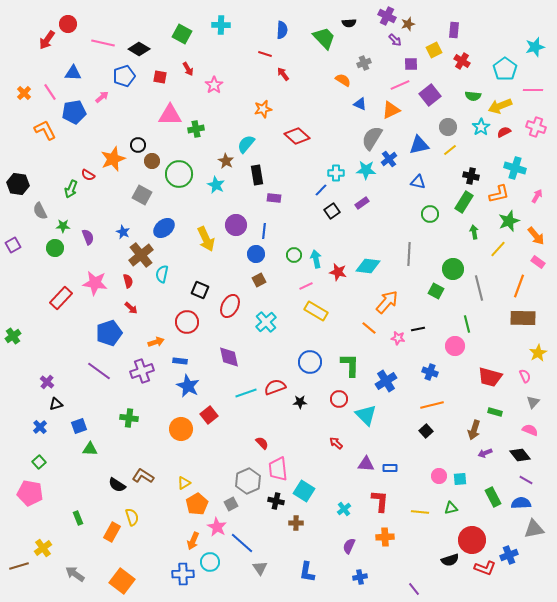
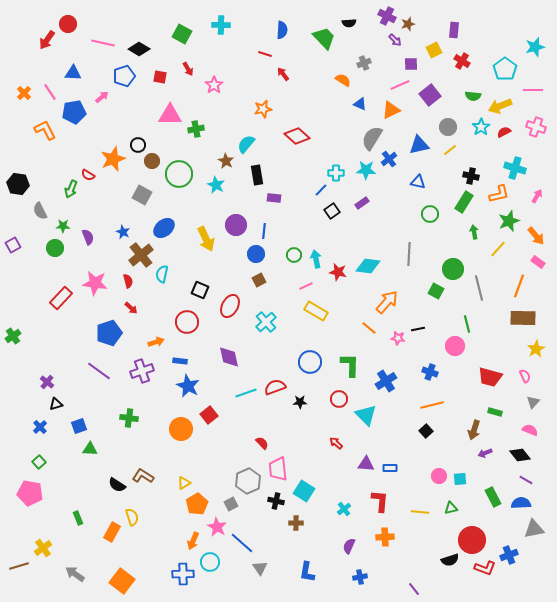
yellow star at (538, 353): moved 2 px left, 4 px up
